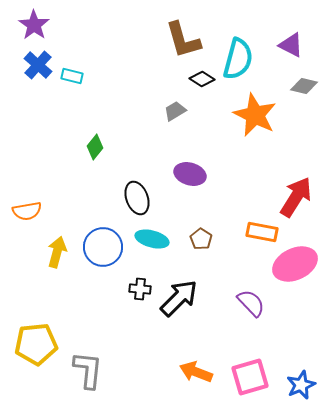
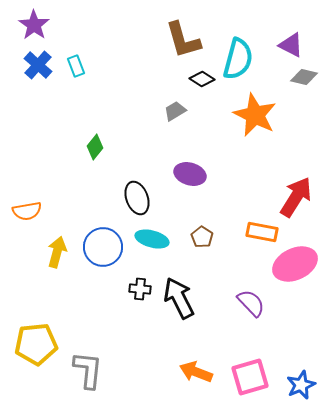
cyan rectangle: moved 4 px right, 10 px up; rotated 55 degrees clockwise
gray diamond: moved 9 px up
brown pentagon: moved 1 px right, 2 px up
black arrow: rotated 72 degrees counterclockwise
